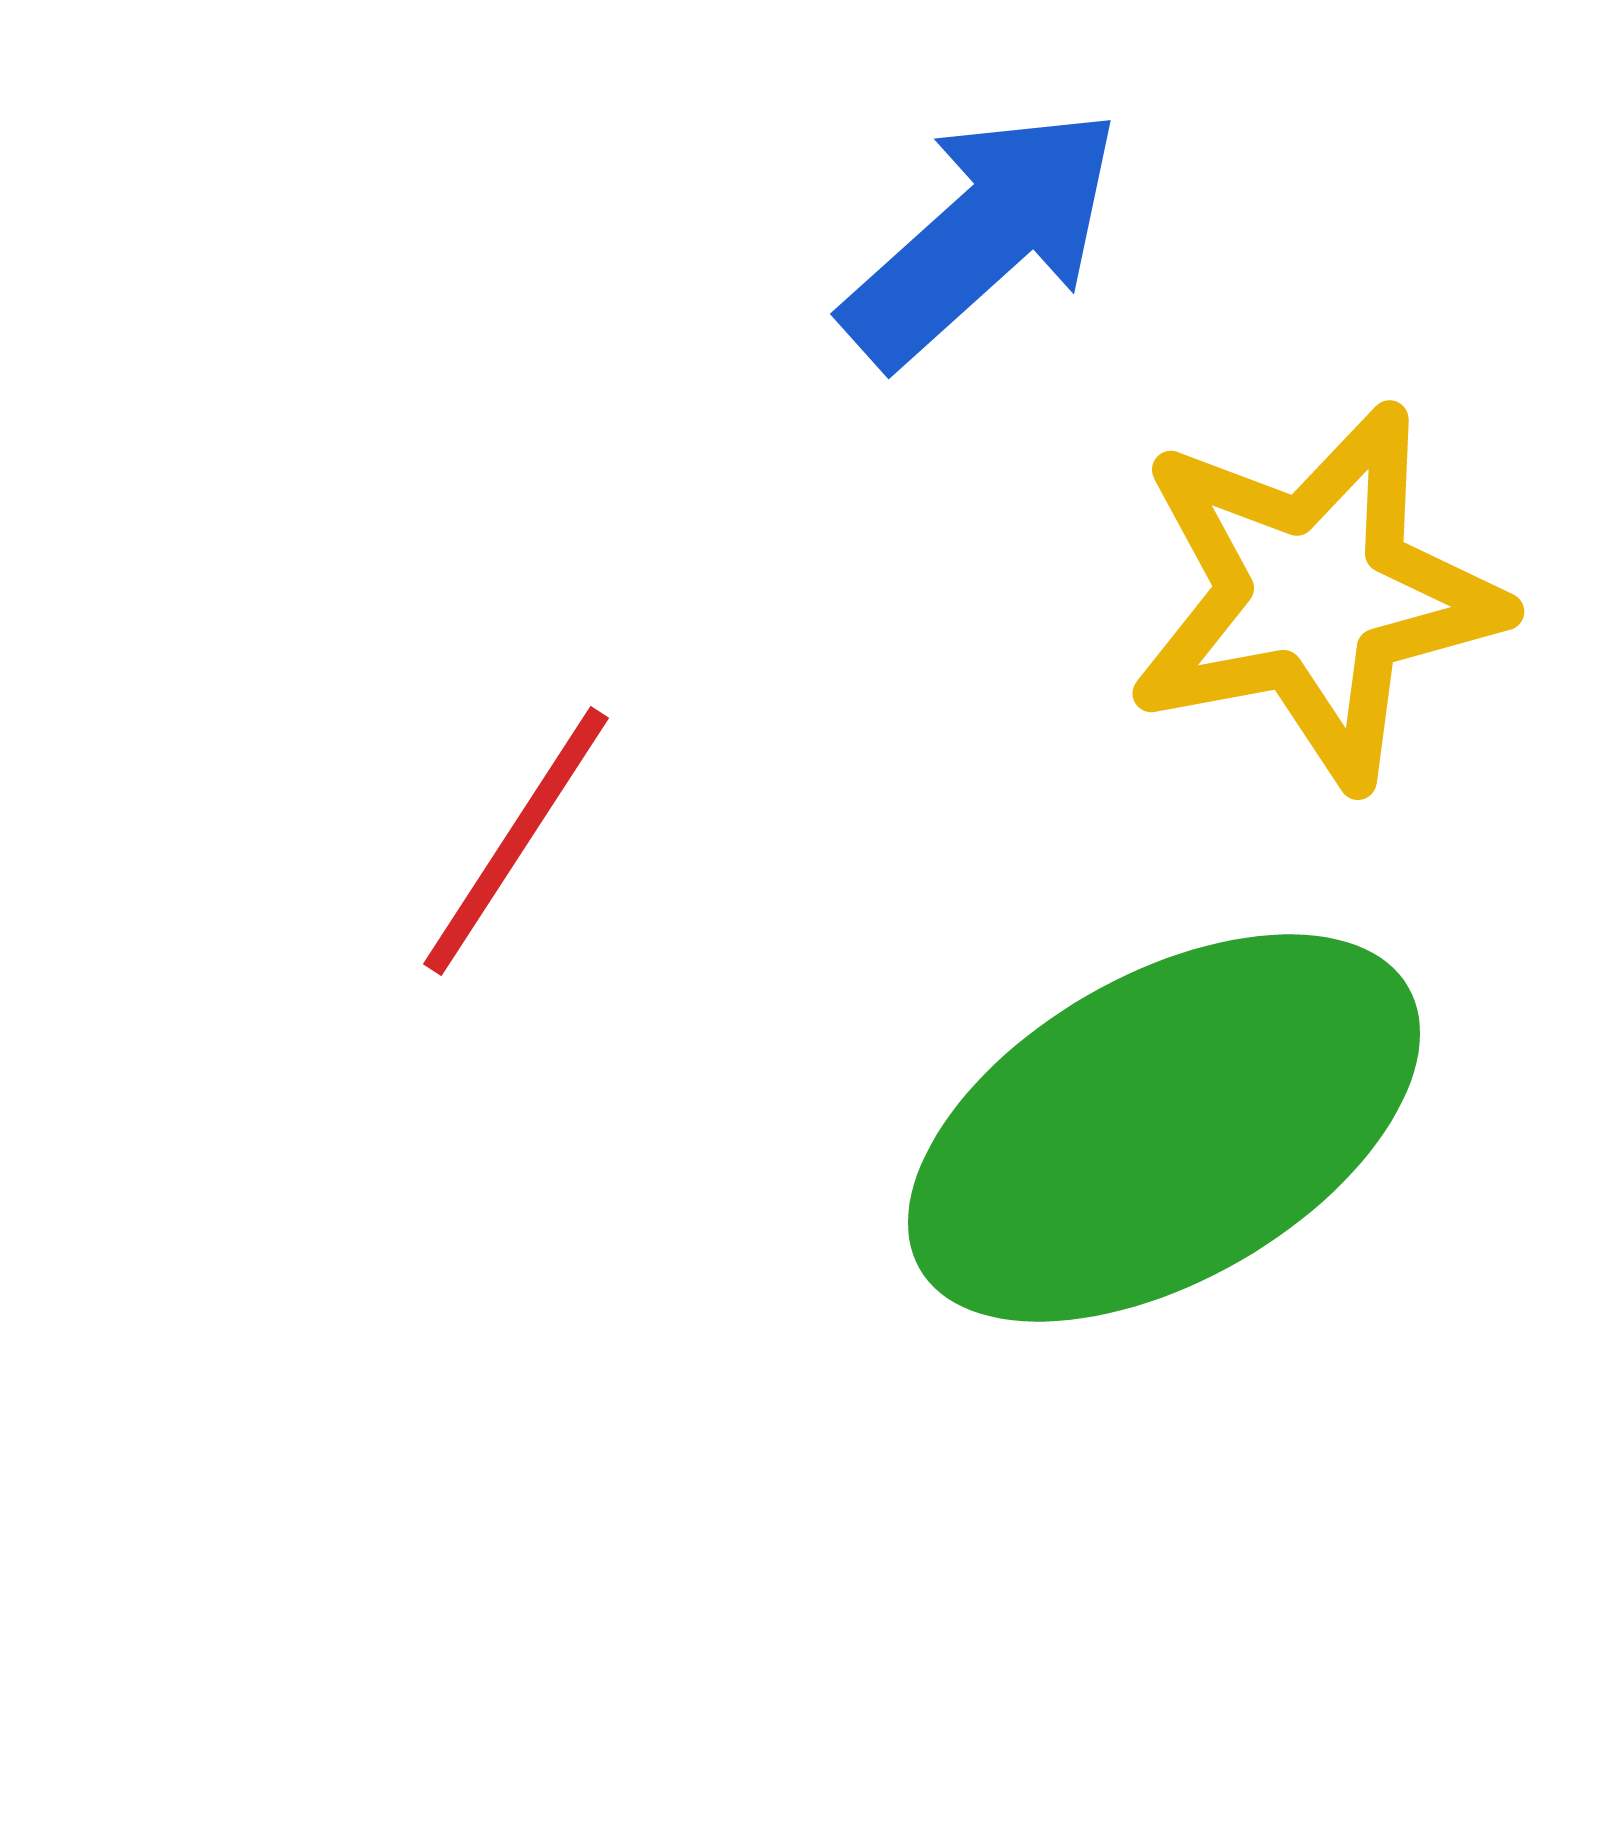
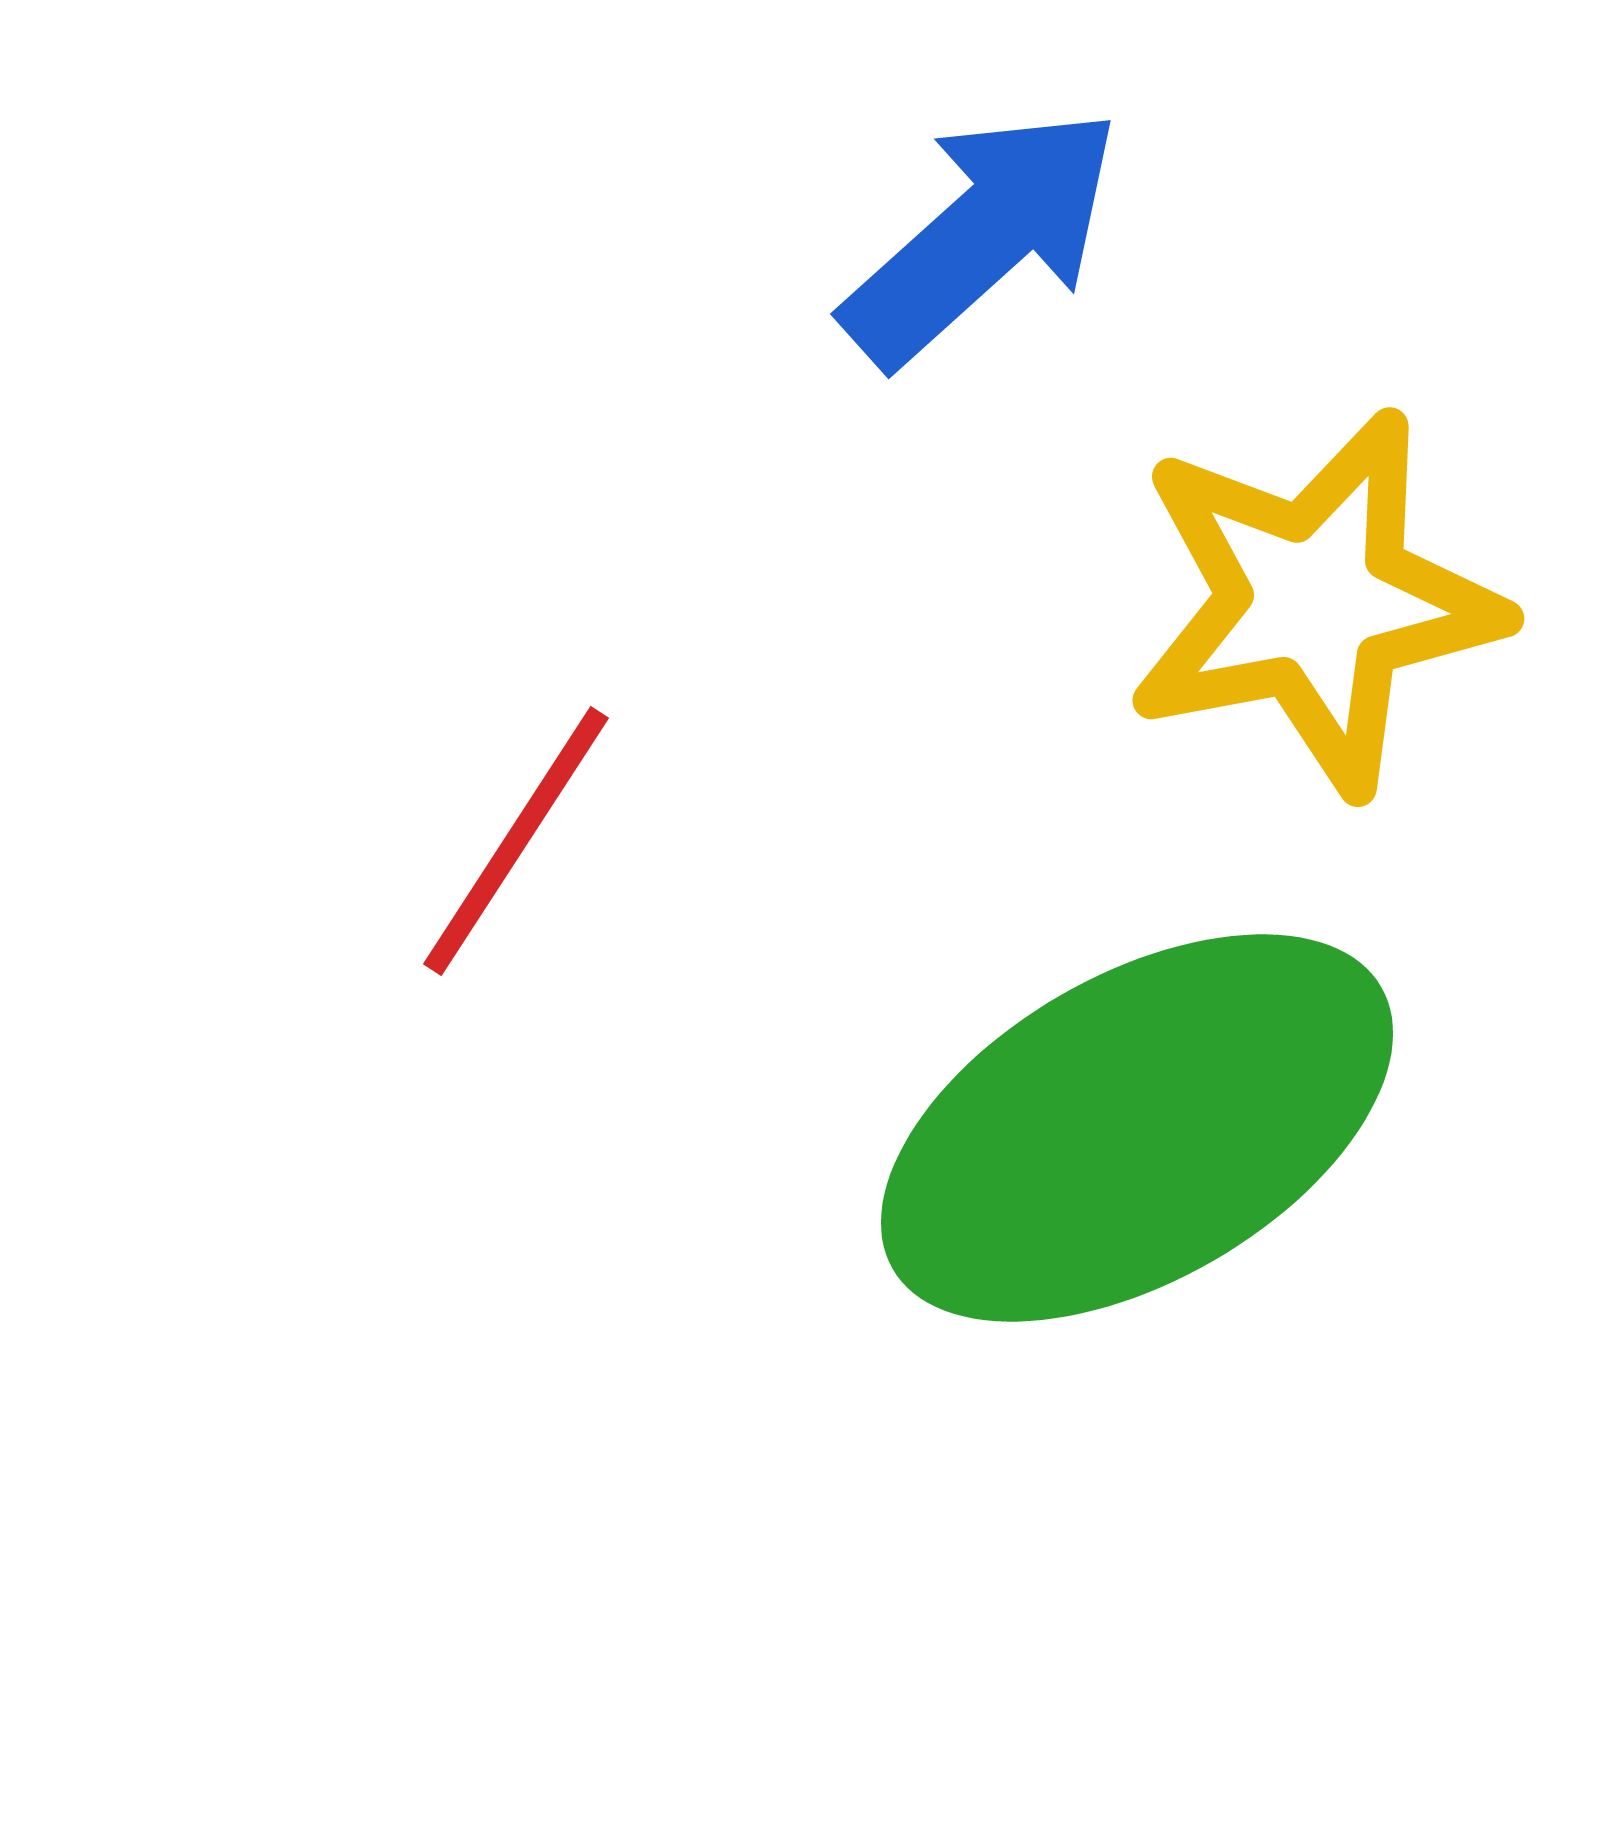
yellow star: moved 7 px down
green ellipse: moved 27 px left
